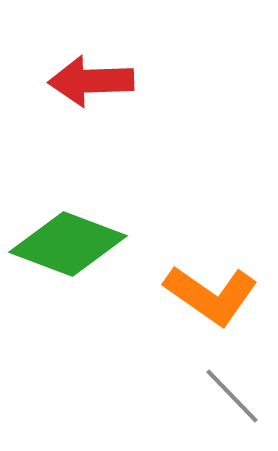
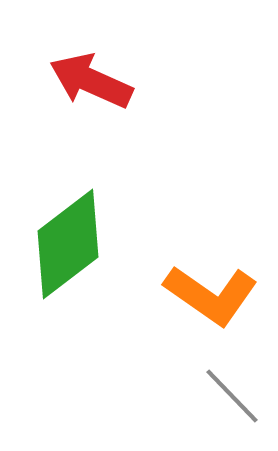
red arrow: rotated 26 degrees clockwise
green diamond: rotated 58 degrees counterclockwise
